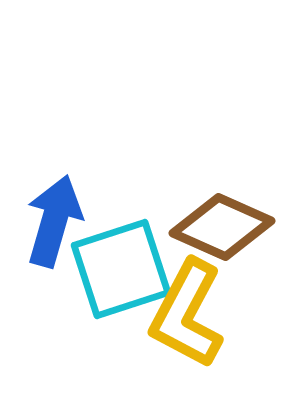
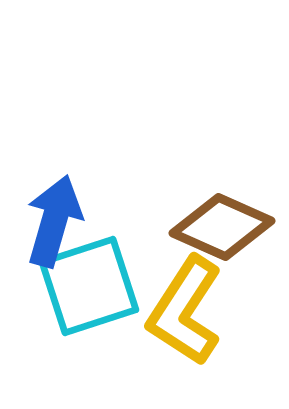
cyan square: moved 32 px left, 17 px down
yellow L-shape: moved 2 px left, 3 px up; rotated 5 degrees clockwise
